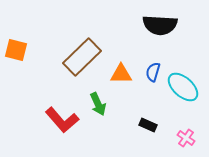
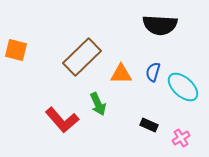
black rectangle: moved 1 px right
pink cross: moved 5 px left; rotated 24 degrees clockwise
